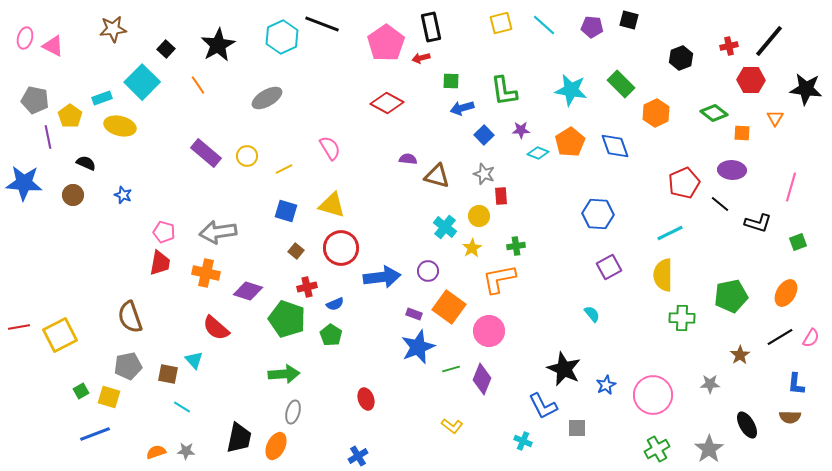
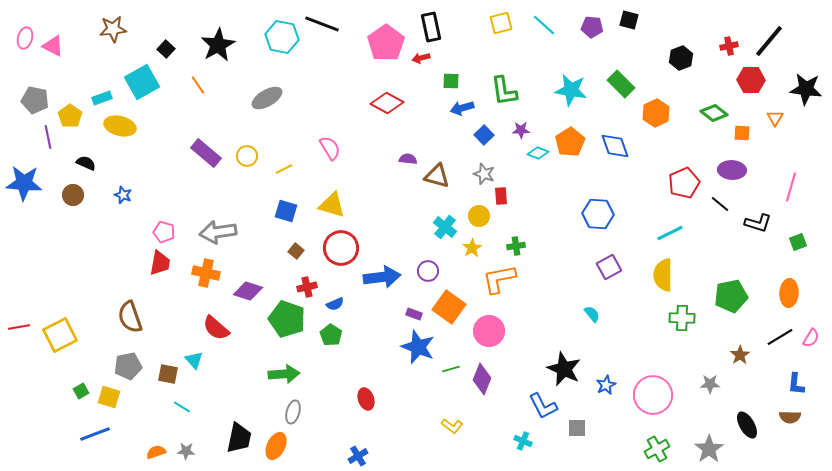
cyan hexagon at (282, 37): rotated 24 degrees counterclockwise
cyan square at (142, 82): rotated 16 degrees clockwise
orange ellipse at (786, 293): moved 3 px right; rotated 28 degrees counterclockwise
blue star at (418, 347): rotated 28 degrees counterclockwise
